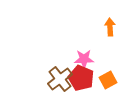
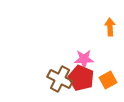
brown cross: rotated 25 degrees counterclockwise
